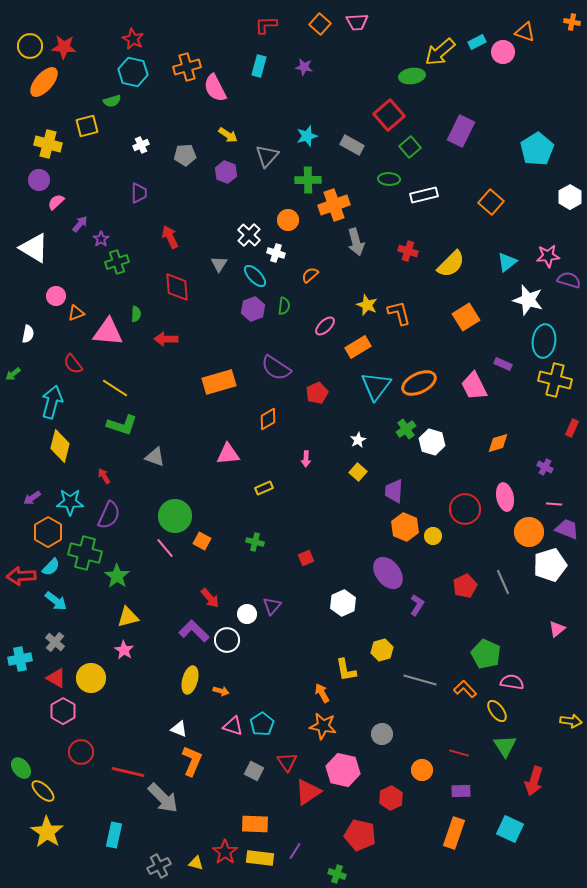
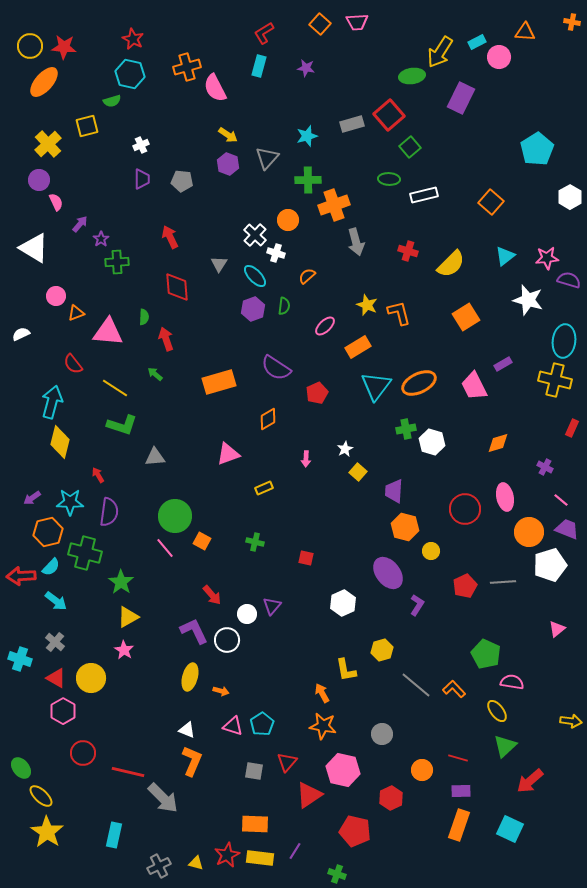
red L-shape at (266, 25): moved 2 px left, 8 px down; rotated 30 degrees counterclockwise
orange triangle at (525, 32): rotated 15 degrees counterclockwise
yellow arrow at (440, 52): rotated 16 degrees counterclockwise
pink circle at (503, 52): moved 4 px left, 5 px down
purple star at (304, 67): moved 2 px right, 1 px down
cyan hexagon at (133, 72): moved 3 px left, 2 px down
purple rectangle at (461, 131): moved 33 px up
yellow cross at (48, 144): rotated 32 degrees clockwise
gray rectangle at (352, 145): moved 21 px up; rotated 45 degrees counterclockwise
gray pentagon at (185, 155): moved 3 px left, 26 px down; rotated 10 degrees clockwise
gray triangle at (267, 156): moved 2 px down
purple hexagon at (226, 172): moved 2 px right, 8 px up
purple trapezoid at (139, 193): moved 3 px right, 14 px up
pink semicircle at (56, 202): rotated 108 degrees clockwise
white cross at (249, 235): moved 6 px right
pink star at (548, 256): moved 1 px left, 2 px down
green cross at (117, 262): rotated 15 degrees clockwise
cyan triangle at (507, 262): moved 2 px left, 6 px up
orange semicircle at (310, 275): moved 3 px left, 1 px down
green semicircle at (136, 314): moved 8 px right, 3 px down
white semicircle at (28, 334): moved 7 px left; rotated 126 degrees counterclockwise
red arrow at (166, 339): rotated 70 degrees clockwise
cyan ellipse at (544, 341): moved 20 px right
purple rectangle at (503, 364): rotated 54 degrees counterclockwise
green arrow at (13, 374): moved 142 px right; rotated 77 degrees clockwise
green cross at (406, 429): rotated 24 degrees clockwise
white star at (358, 440): moved 13 px left, 9 px down
yellow diamond at (60, 446): moved 4 px up
pink triangle at (228, 454): rotated 15 degrees counterclockwise
gray triangle at (155, 457): rotated 25 degrees counterclockwise
red arrow at (104, 476): moved 6 px left, 1 px up
pink line at (554, 504): moved 7 px right, 4 px up; rotated 35 degrees clockwise
purple semicircle at (109, 515): moved 3 px up; rotated 16 degrees counterclockwise
orange hexagon at (405, 527): rotated 8 degrees counterclockwise
orange hexagon at (48, 532): rotated 16 degrees clockwise
yellow circle at (433, 536): moved 2 px left, 15 px down
red square at (306, 558): rotated 35 degrees clockwise
green star at (117, 576): moved 4 px right, 6 px down
gray line at (503, 582): rotated 70 degrees counterclockwise
red arrow at (210, 598): moved 2 px right, 3 px up
yellow triangle at (128, 617): rotated 15 degrees counterclockwise
purple L-shape at (194, 631): rotated 20 degrees clockwise
cyan cross at (20, 659): rotated 30 degrees clockwise
yellow ellipse at (190, 680): moved 3 px up
gray line at (420, 680): moved 4 px left, 5 px down; rotated 24 degrees clockwise
orange L-shape at (465, 689): moved 11 px left
white triangle at (179, 729): moved 8 px right, 1 px down
green triangle at (505, 746): rotated 20 degrees clockwise
red circle at (81, 752): moved 2 px right, 1 px down
red line at (459, 753): moved 1 px left, 5 px down
red triangle at (287, 762): rotated 15 degrees clockwise
gray square at (254, 771): rotated 18 degrees counterclockwise
red arrow at (534, 781): moved 4 px left; rotated 32 degrees clockwise
yellow ellipse at (43, 791): moved 2 px left, 5 px down
red triangle at (308, 792): moved 1 px right, 3 px down
orange rectangle at (454, 833): moved 5 px right, 8 px up
red pentagon at (360, 835): moved 5 px left, 4 px up
red star at (225, 852): moved 2 px right, 3 px down; rotated 10 degrees clockwise
